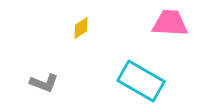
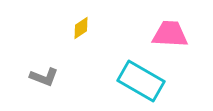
pink trapezoid: moved 11 px down
gray L-shape: moved 6 px up
